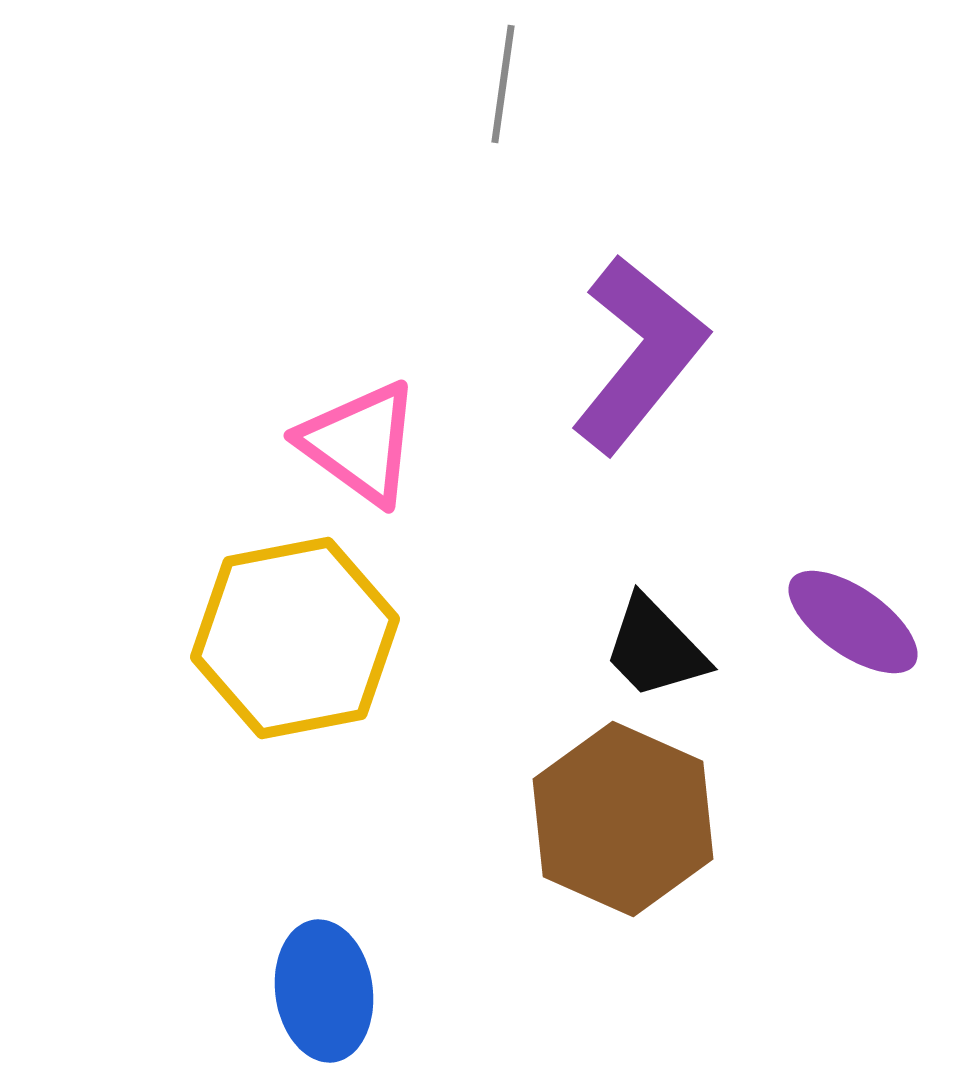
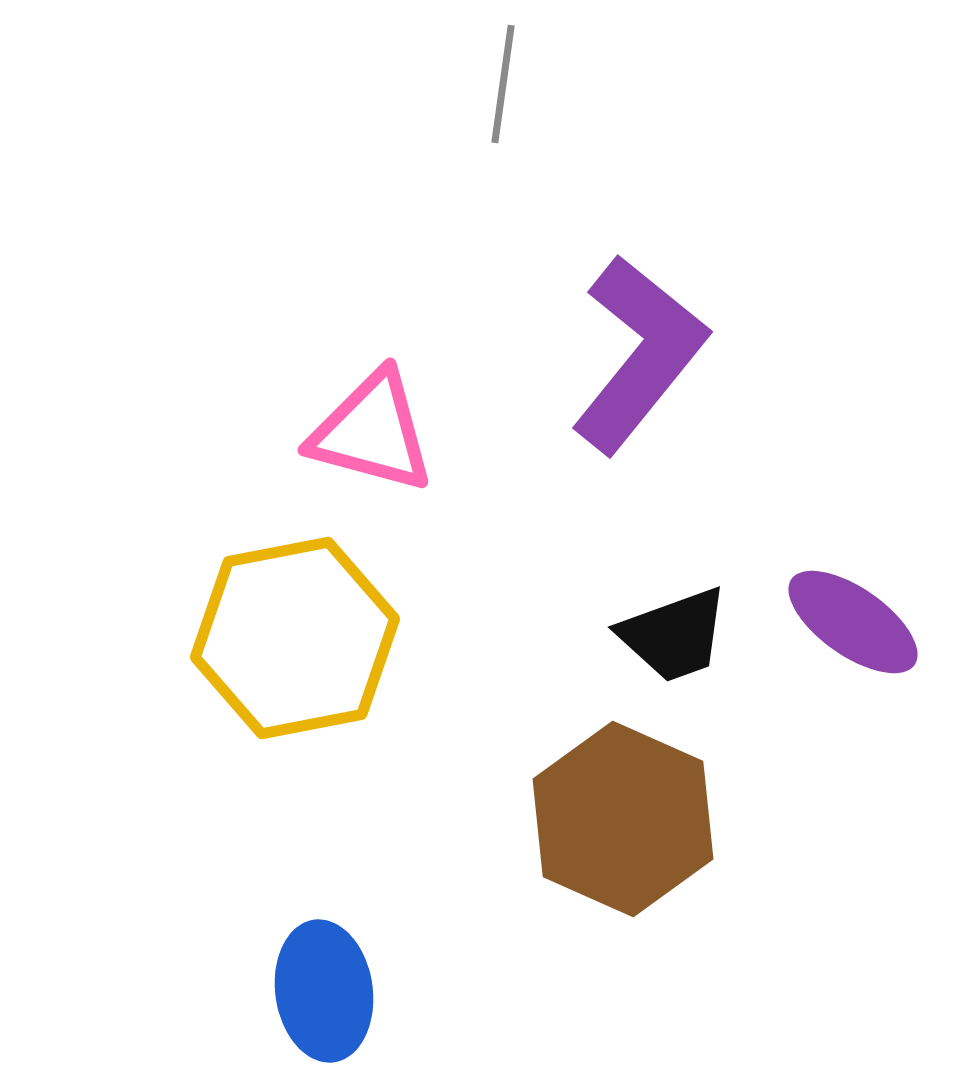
pink triangle: moved 12 px right, 11 px up; rotated 21 degrees counterclockwise
black trapezoid: moved 19 px right, 13 px up; rotated 66 degrees counterclockwise
